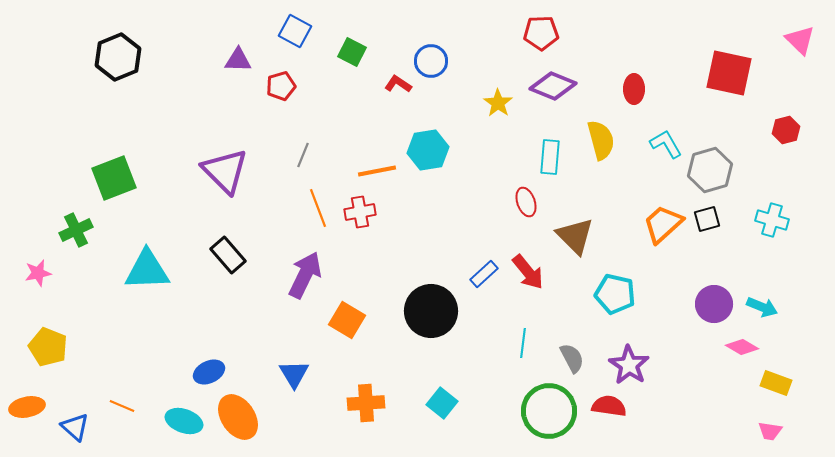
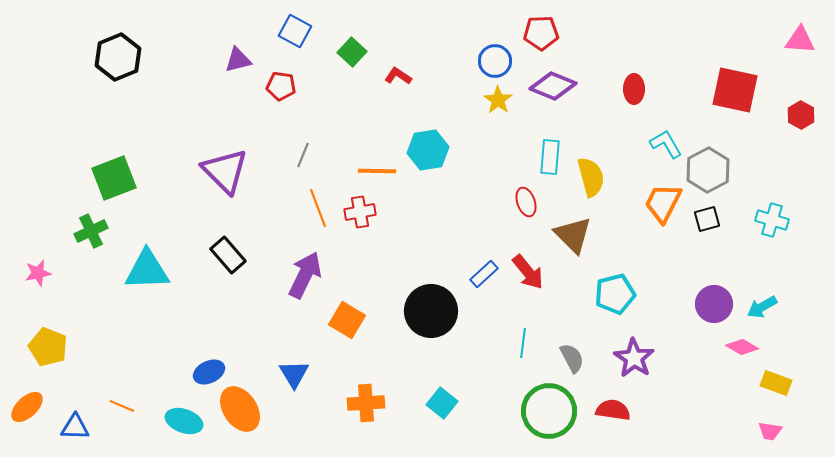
pink triangle at (800, 40): rotated 40 degrees counterclockwise
green square at (352, 52): rotated 16 degrees clockwise
purple triangle at (238, 60): rotated 16 degrees counterclockwise
blue circle at (431, 61): moved 64 px right
red square at (729, 73): moved 6 px right, 17 px down
red L-shape at (398, 84): moved 8 px up
red pentagon at (281, 86): rotated 24 degrees clockwise
yellow star at (498, 103): moved 3 px up
red hexagon at (786, 130): moved 15 px right, 15 px up; rotated 16 degrees counterclockwise
yellow semicircle at (601, 140): moved 10 px left, 37 px down
gray hexagon at (710, 170): moved 2 px left; rotated 12 degrees counterclockwise
orange line at (377, 171): rotated 12 degrees clockwise
orange trapezoid at (663, 224): moved 21 px up; rotated 21 degrees counterclockwise
green cross at (76, 230): moved 15 px right, 1 px down
brown triangle at (575, 236): moved 2 px left, 1 px up
cyan pentagon at (615, 294): rotated 27 degrees counterclockwise
cyan arrow at (762, 307): rotated 128 degrees clockwise
purple star at (629, 365): moved 5 px right, 7 px up
red semicircle at (609, 406): moved 4 px right, 4 px down
orange ellipse at (27, 407): rotated 32 degrees counterclockwise
orange ellipse at (238, 417): moved 2 px right, 8 px up
blue triangle at (75, 427): rotated 40 degrees counterclockwise
